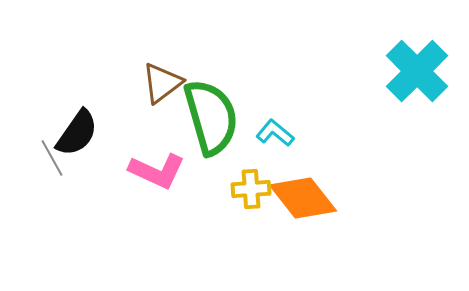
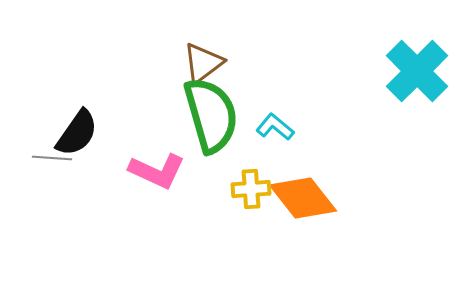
brown triangle: moved 41 px right, 20 px up
green semicircle: moved 2 px up
cyan L-shape: moved 6 px up
gray line: rotated 57 degrees counterclockwise
